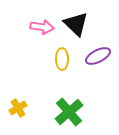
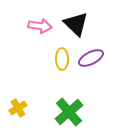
pink arrow: moved 2 px left, 1 px up
purple ellipse: moved 7 px left, 2 px down
